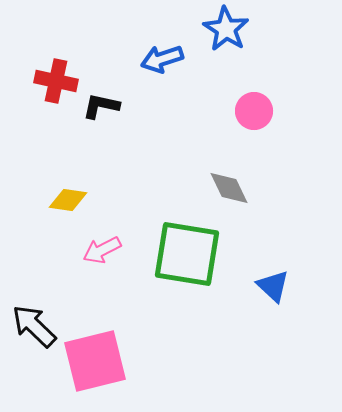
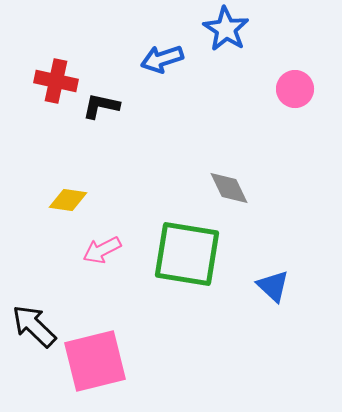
pink circle: moved 41 px right, 22 px up
